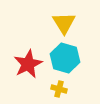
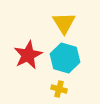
red star: moved 9 px up
